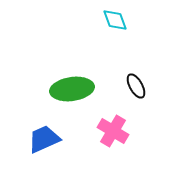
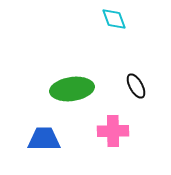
cyan diamond: moved 1 px left, 1 px up
pink cross: rotated 32 degrees counterclockwise
blue trapezoid: rotated 24 degrees clockwise
